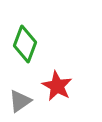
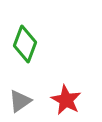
red star: moved 9 px right, 14 px down
